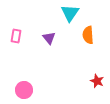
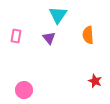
cyan triangle: moved 12 px left, 2 px down
red star: moved 2 px left
